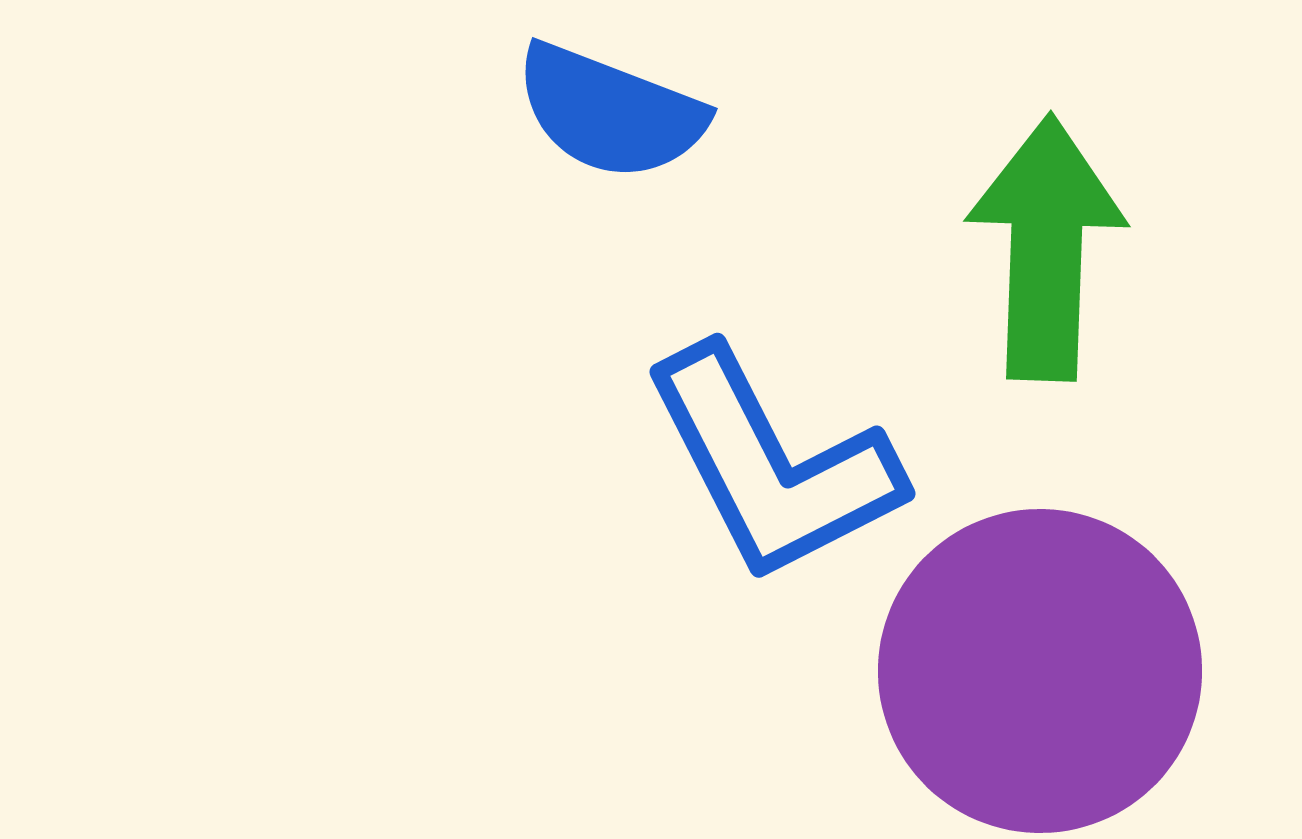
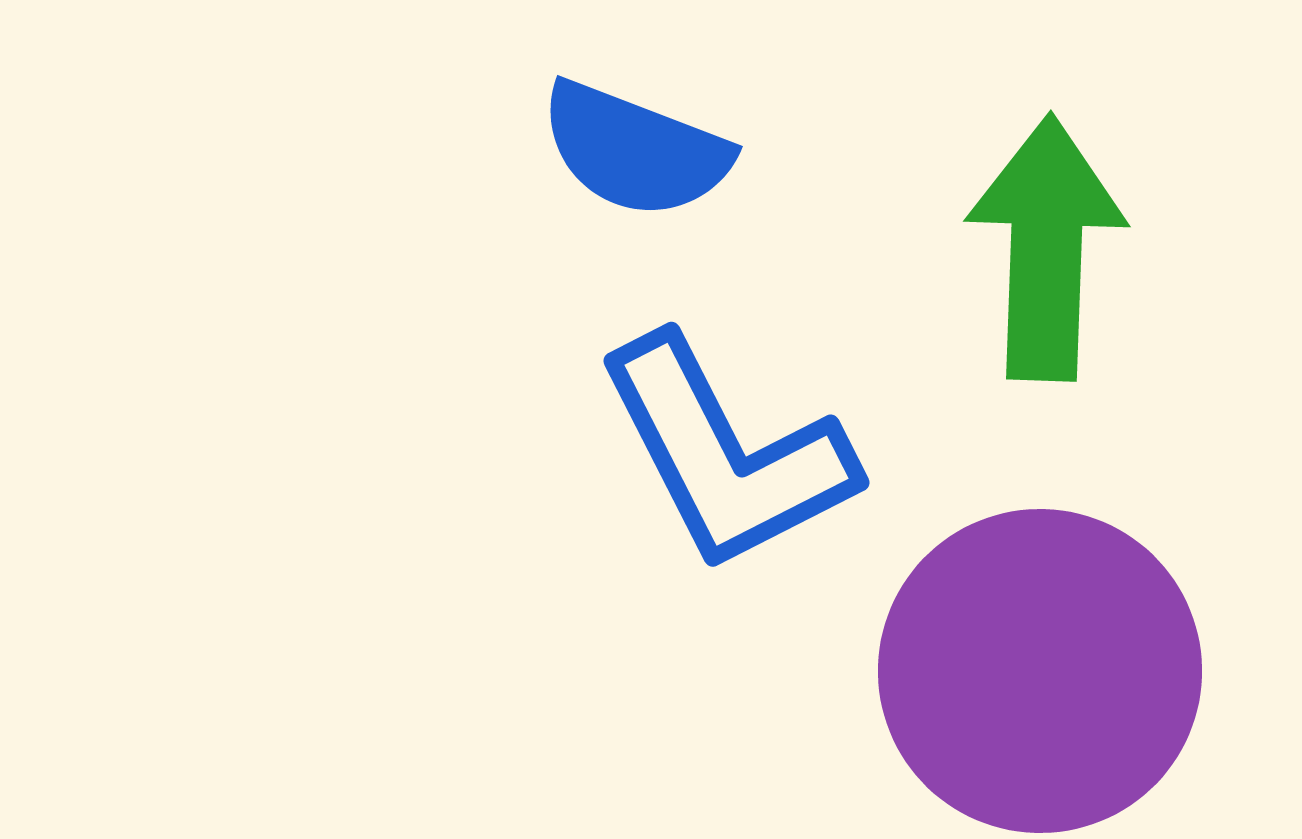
blue semicircle: moved 25 px right, 38 px down
blue L-shape: moved 46 px left, 11 px up
